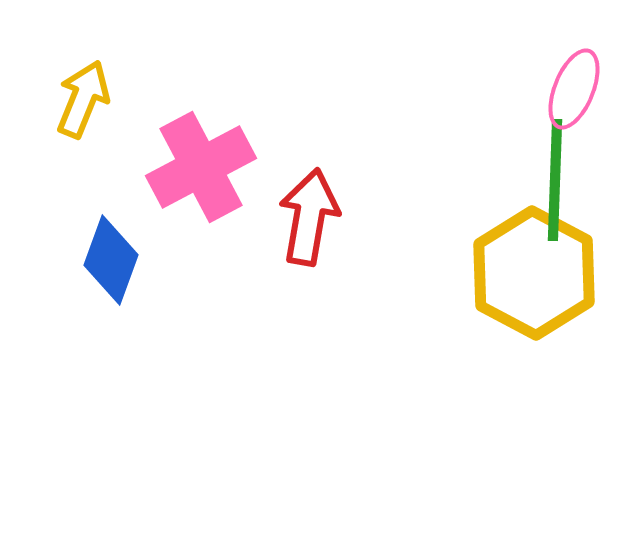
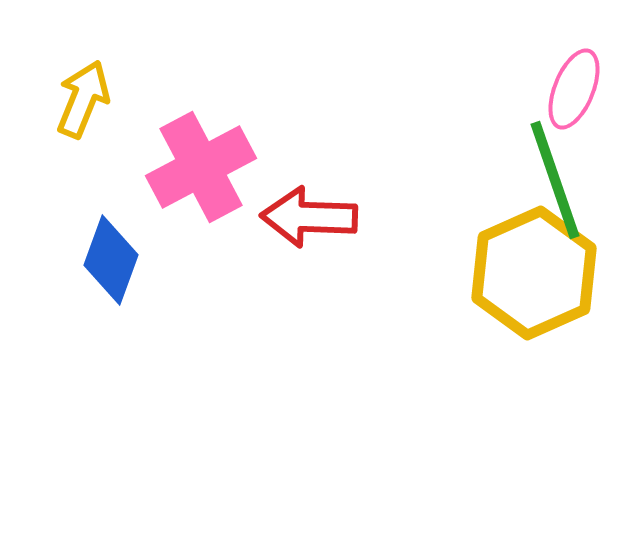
green line: rotated 21 degrees counterclockwise
red arrow: rotated 98 degrees counterclockwise
yellow hexagon: rotated 8 degrees clockwise
